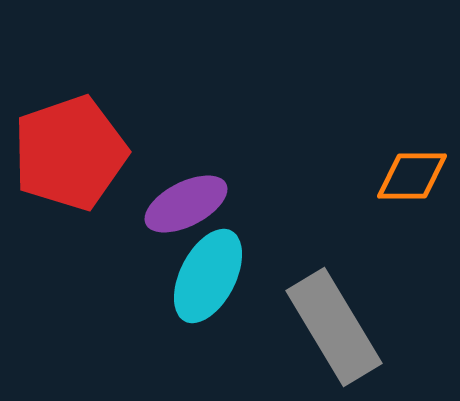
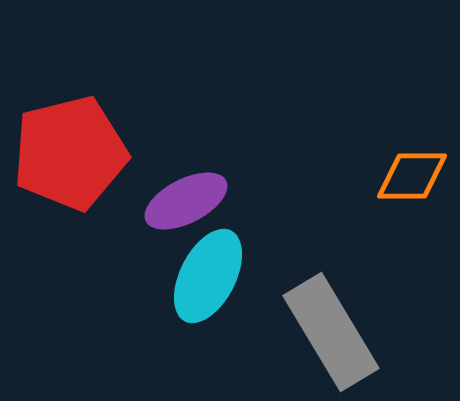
red pentagon: rotated 5 degrees clockwise
purple ellipse: moved 3 px up
gray rectangle: moved 3 px left, 5 px down
